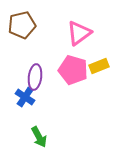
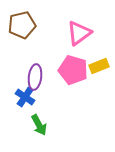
green arrow: moved 12 px up
